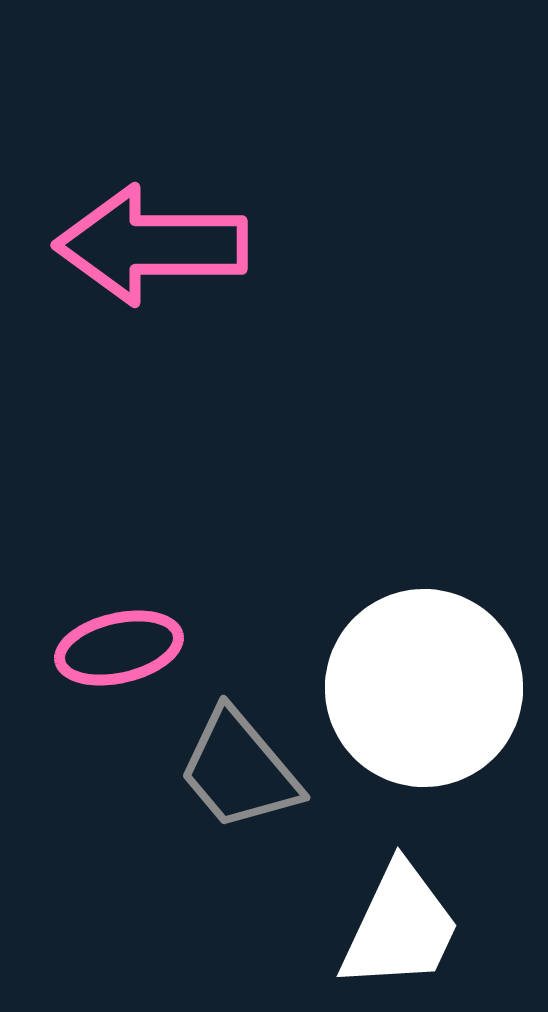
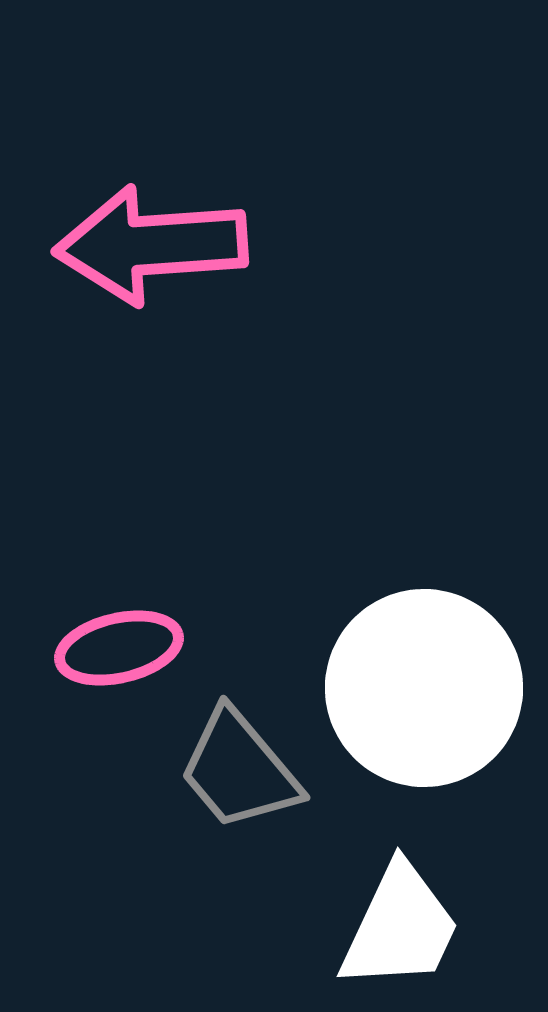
pink arrow: rotated 4 degrees counterclockwise
